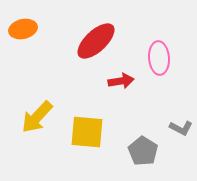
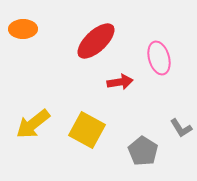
orange ellipse: rotated 12 degrees clockwise
pink ellipse: rotated 12 degrees counterclockwise
red arrow: moved 1 px left, 1 px down
yellow arrow: moved 4 px left, 7 px down; rotated 9 degrees clockwise
gray L-shape: rotated 30 degrees clockwise
yellow square: moved 2 px up; rotated 24 degrees clockwise
